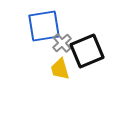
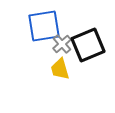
gray cross: moved 1 px down
black square: moved 1 px right, 6 px up
